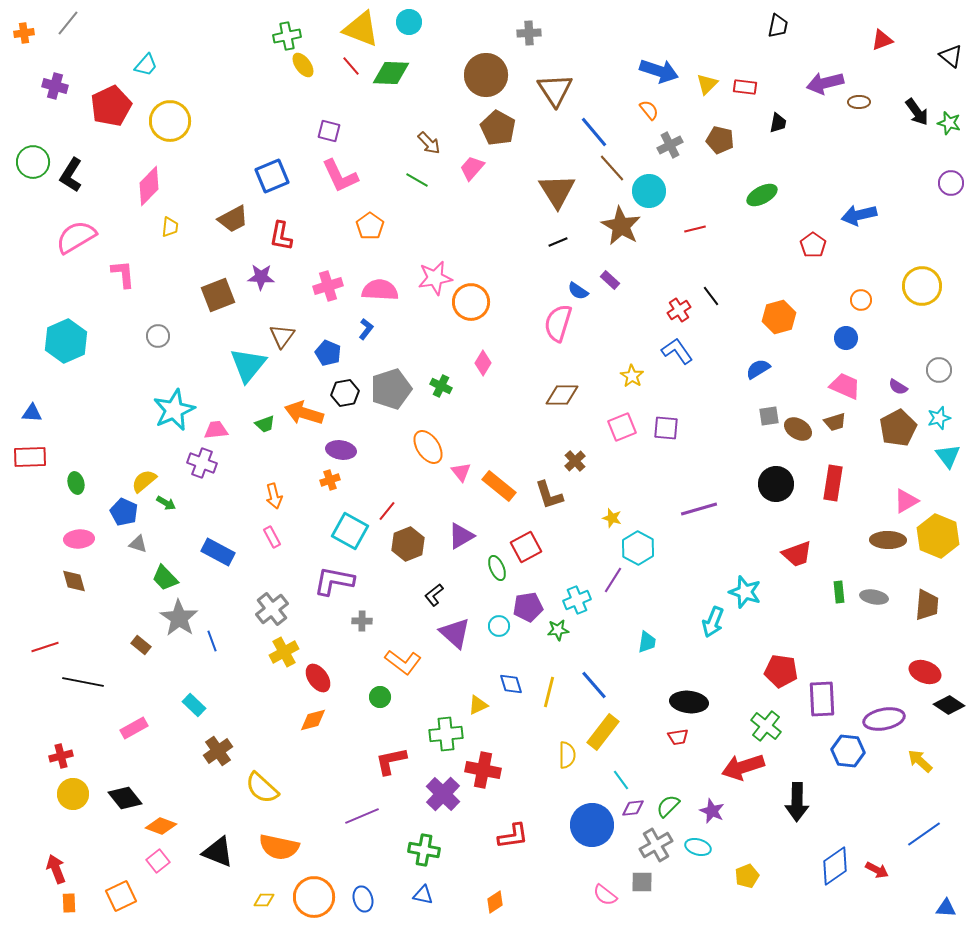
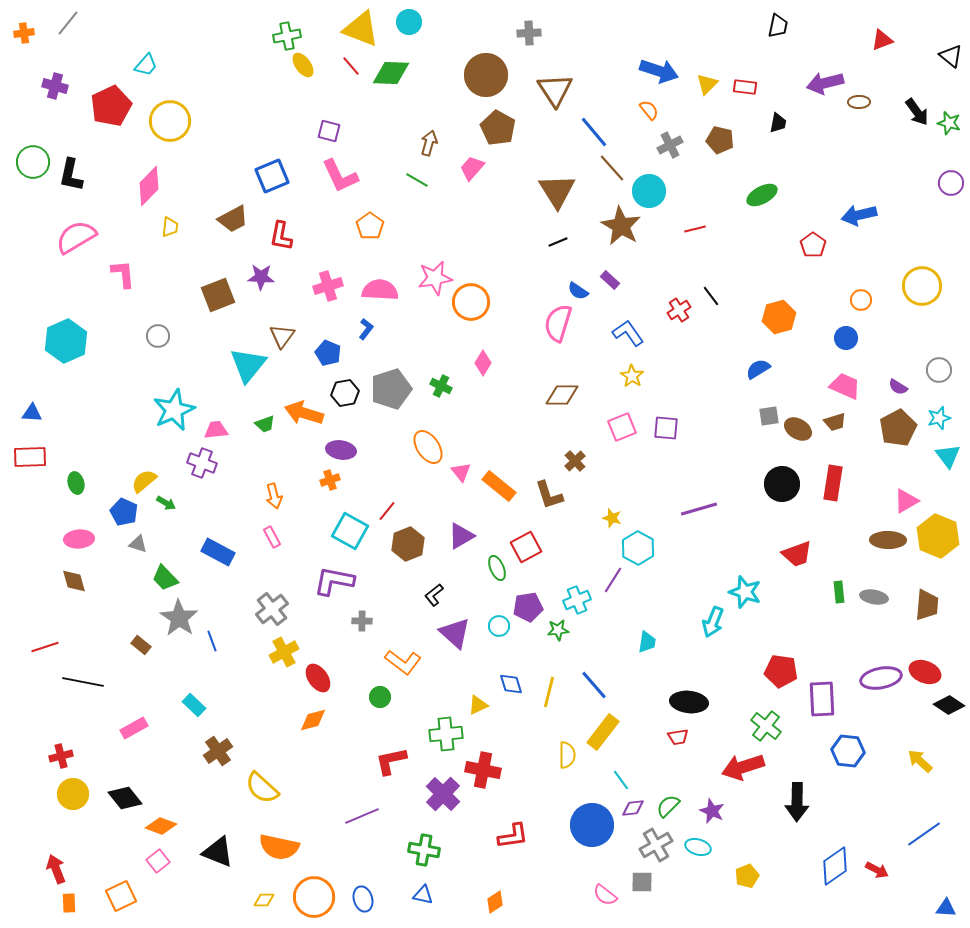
brown arrow at (429, 143): rotated 120 degrees counterclockwise
black L-shape at (71, 175): rotated 20 degrees counterclockwise
blue L-shape at (677, 351): moved 49 px left, 18 px up
black circle at (776, 484): moved 6 px right
purple ellipse at (884, 719): moved 3 px left, 41 px up
